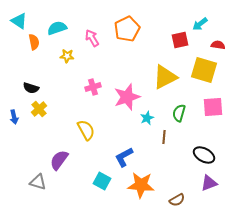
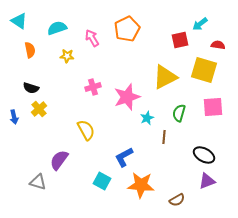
orange semicircle: moved 4 px left, 8 px down
purple triangle: moved 2 px left, 2 px up
